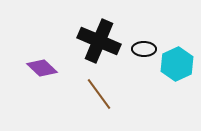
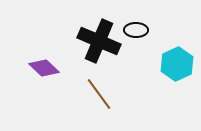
black ellipse: moved 8 px left, 19 px up
purple diamond: moved 2 px right
